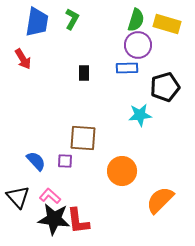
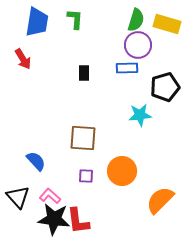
green L-shape: moved 3 px right; rotated 25 degrees counterclockwise
purple square: moved 21 px right, 15 px down
